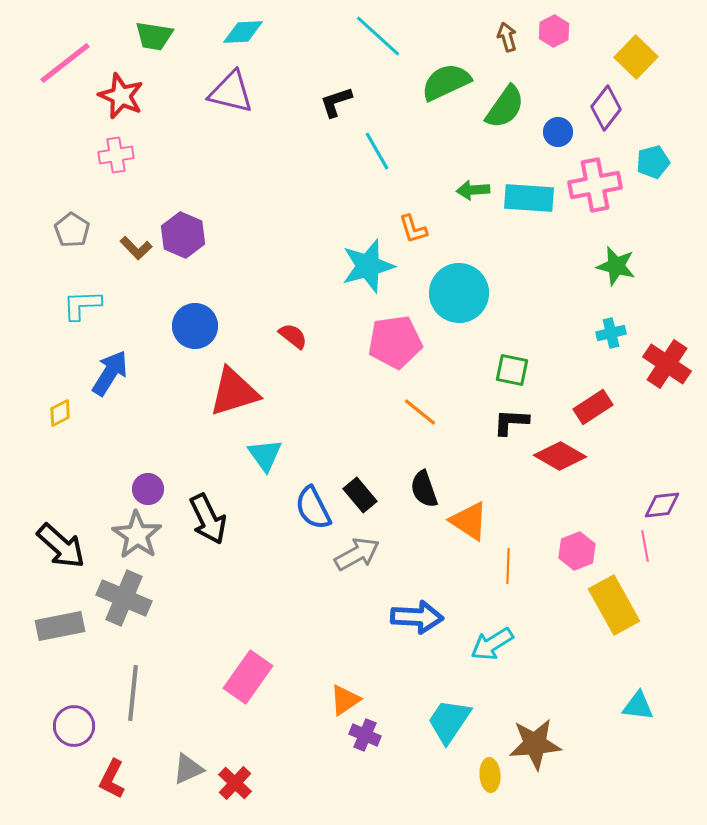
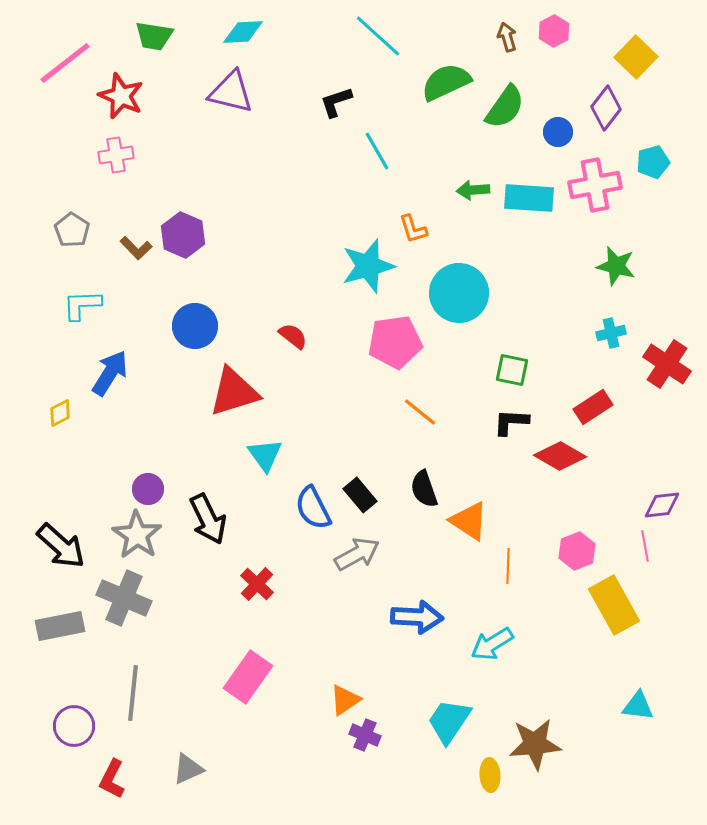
red cross at (235, 783): moved 22 px right, 199 px up
